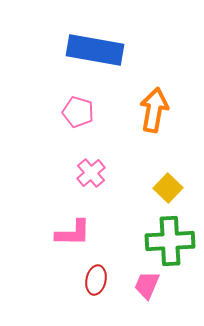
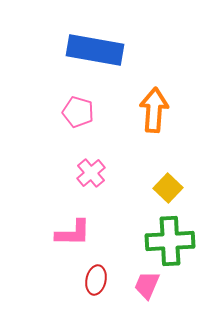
orange arrow: rotated 6 degrees counterclockwise
